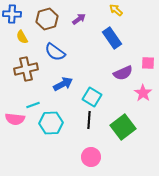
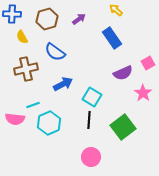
pink square: rotated 32 degrees counterclockwise
cyan hexagon: moved 2 px left; rotated 20 degrees counterclockwise
